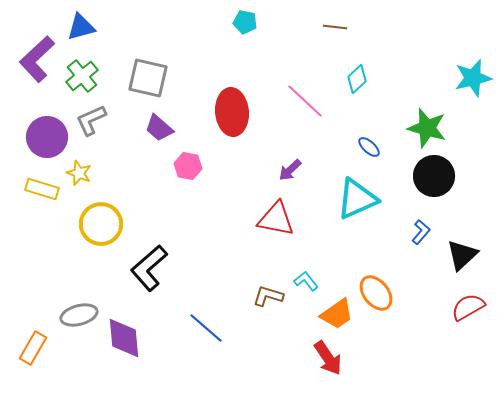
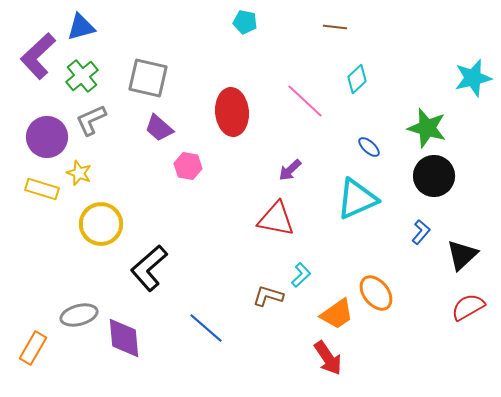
purple L-shape: moved 1 px right, 3 px up
cyan L-shape: moved 5 px left, 6 px up; rotated 85 degrees clockwise
